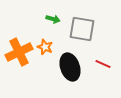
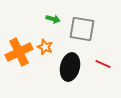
black ellipse: rotated 32 degrees clockwise
